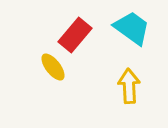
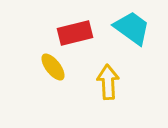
red rectangle: moved 2 px up; rotated 36 degrees clockwise
yellow arrow: moved 21 px left, 4 px up
